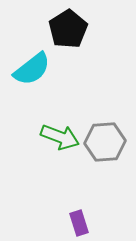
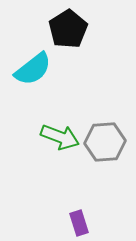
cyan semicircle: moved 1 px right
